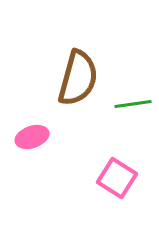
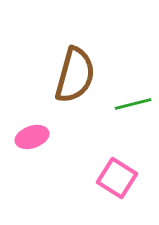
brown semicircle: moved 3 px left, 3 px up
green line: rotated 6 degrees counterclockwise
